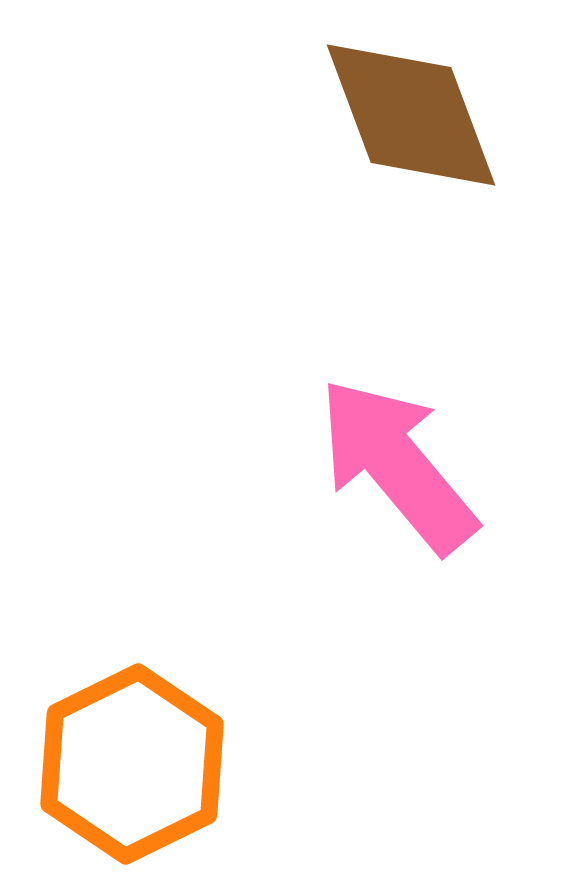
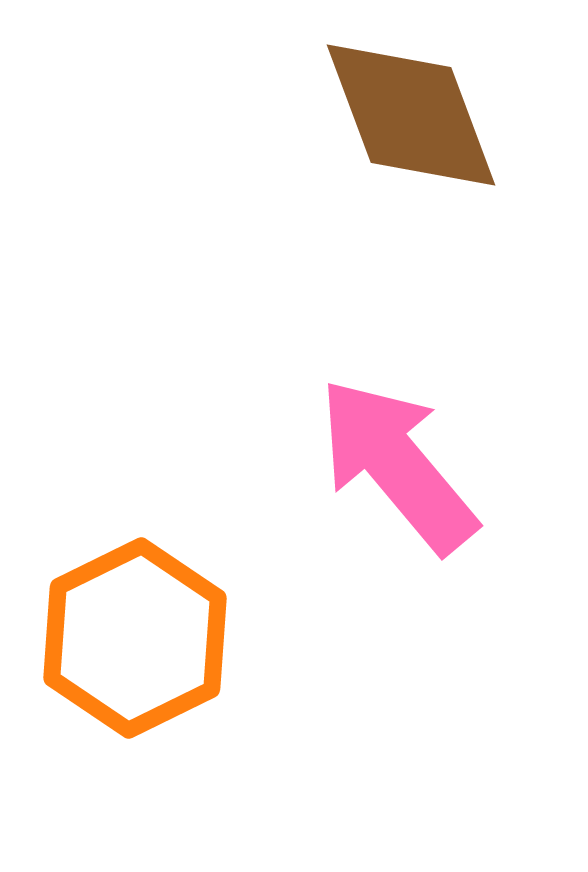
orange hexagon: moved 3 px right, 126 px up
